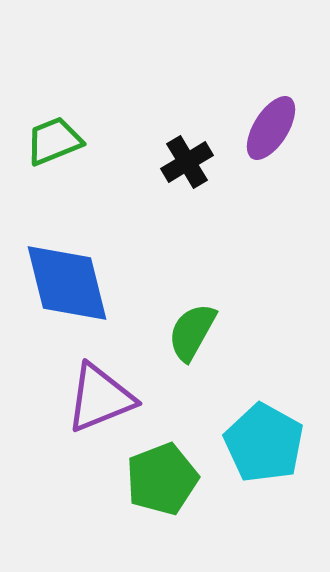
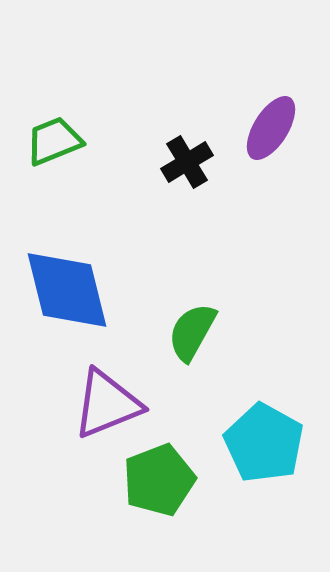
blue diamond: moved 7 px down
purple triangle: moved 7 px right, 6 px down
green pentagon: moved 3 px left, 1 px down
